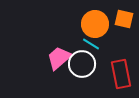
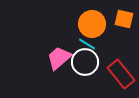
orange circle: moved 3 px left
cyan line: moved 4 px left
white circle: moved 3 px right, 2 px up
red rectangle: rotated 28 degrees counterclockwise
